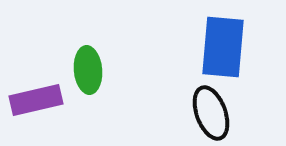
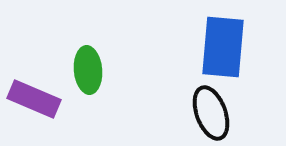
purple rectangle: moved 2 px left, 1 px up; rotated 36 degrees clockwise
